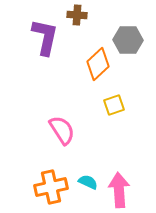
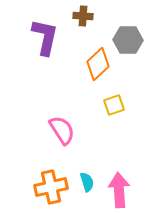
brown cross: moved 6 px right, 1 px down
cyan semicircle: moved 1 px left; rotated 48 degrees clockwise
